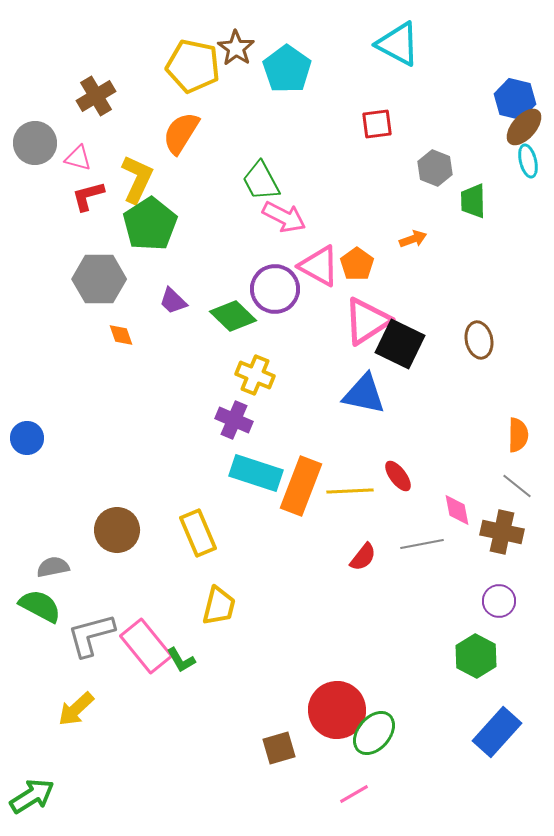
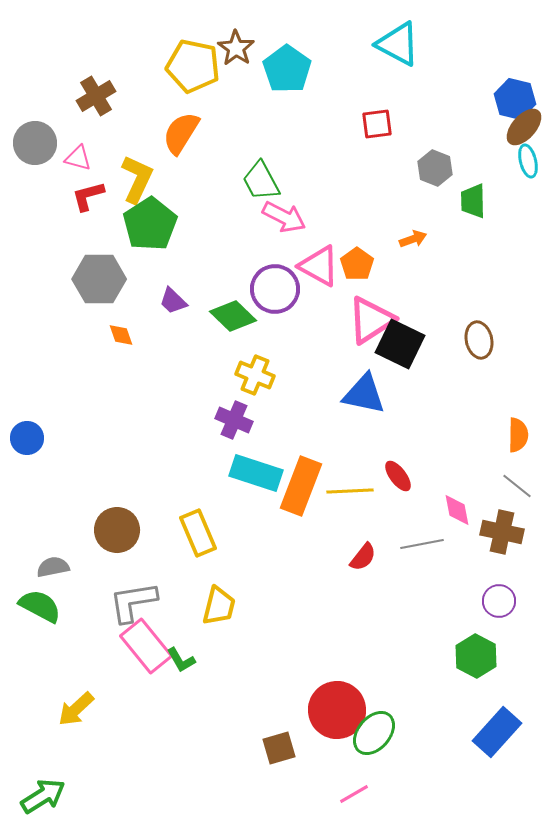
pink triangle at (367, 321): moved 4 px right, 1 px up
gray L-shape at (91, 635): moved 42 px right, 33 px up; rotated 6 degrees clockwise
green arrow at (32, 796): moved 11 px right
